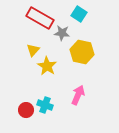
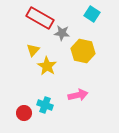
cyan square: moved 13 px right
yellow hexagon: moved 1 px right, 1 px up
pink arrow: rotated 54 degrees clockwise
red circle: moved 2 px left, 3 px down
